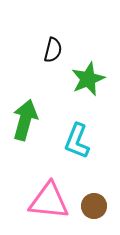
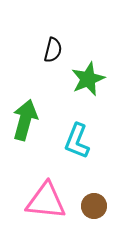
pink triangle: moved 3 px left
